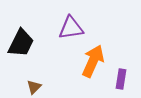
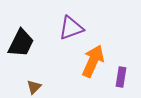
purple triangle: rotated 12 degrees counterclockwise
purple rectangle: moved 2 px up
